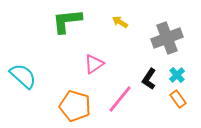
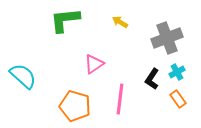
green L-shape: moved 2 px left, 1 px up
cyan cross: moved 3 px up; rotated 14 degrees clockwise
black L-shape: moved 3 px right
pink line: rotated 32 degrees counterclockwise
